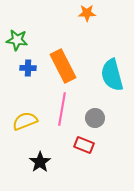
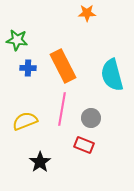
gray circle: moved 4 px left
